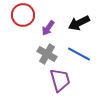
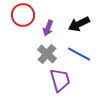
black arrow: moved 1 px down
purple arrow: rotated 14 degrees counterclockwise
gray cross: rotated 12 degrees clockwise
